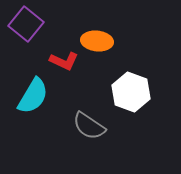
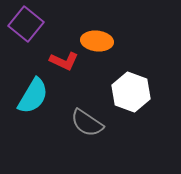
gray semicircle: moved 2 px left, 3 px up
